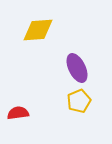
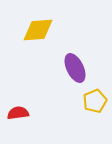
purple ellipse: moved 2 px left
yellow pentagon: moved 16 px right
